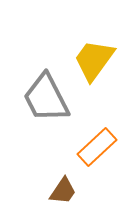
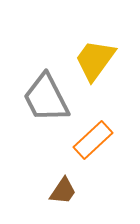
yellow trapezoid: moved 1 px right
orange rectangle: moved 4 px left, 7 px up
